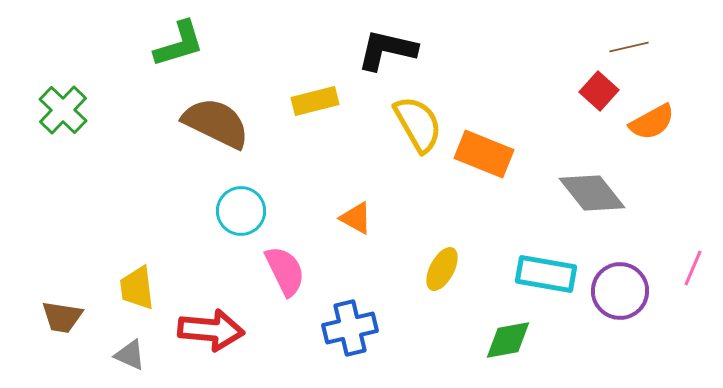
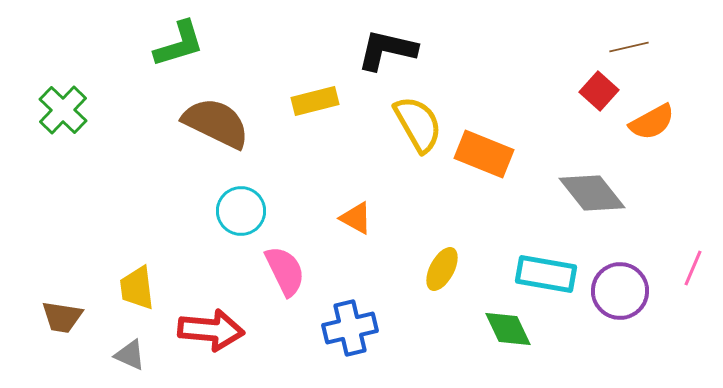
green diamond: moved 11 px up; rotated 75 degrees clockwise
